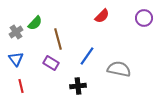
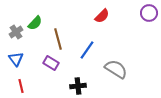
purple circle: moved 5 px right, 5 px up
blue line: moved 6 px up
gray semicircle: moved 3 px left; rotated 20 degrees clockwise
